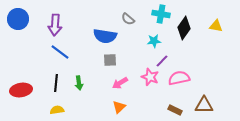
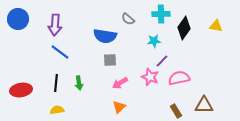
cyan cross: rotated 12 degrees counterclockwise
brown rectangle: moved 1 px right, 1 px down; rotated 32 degrees clockwise
